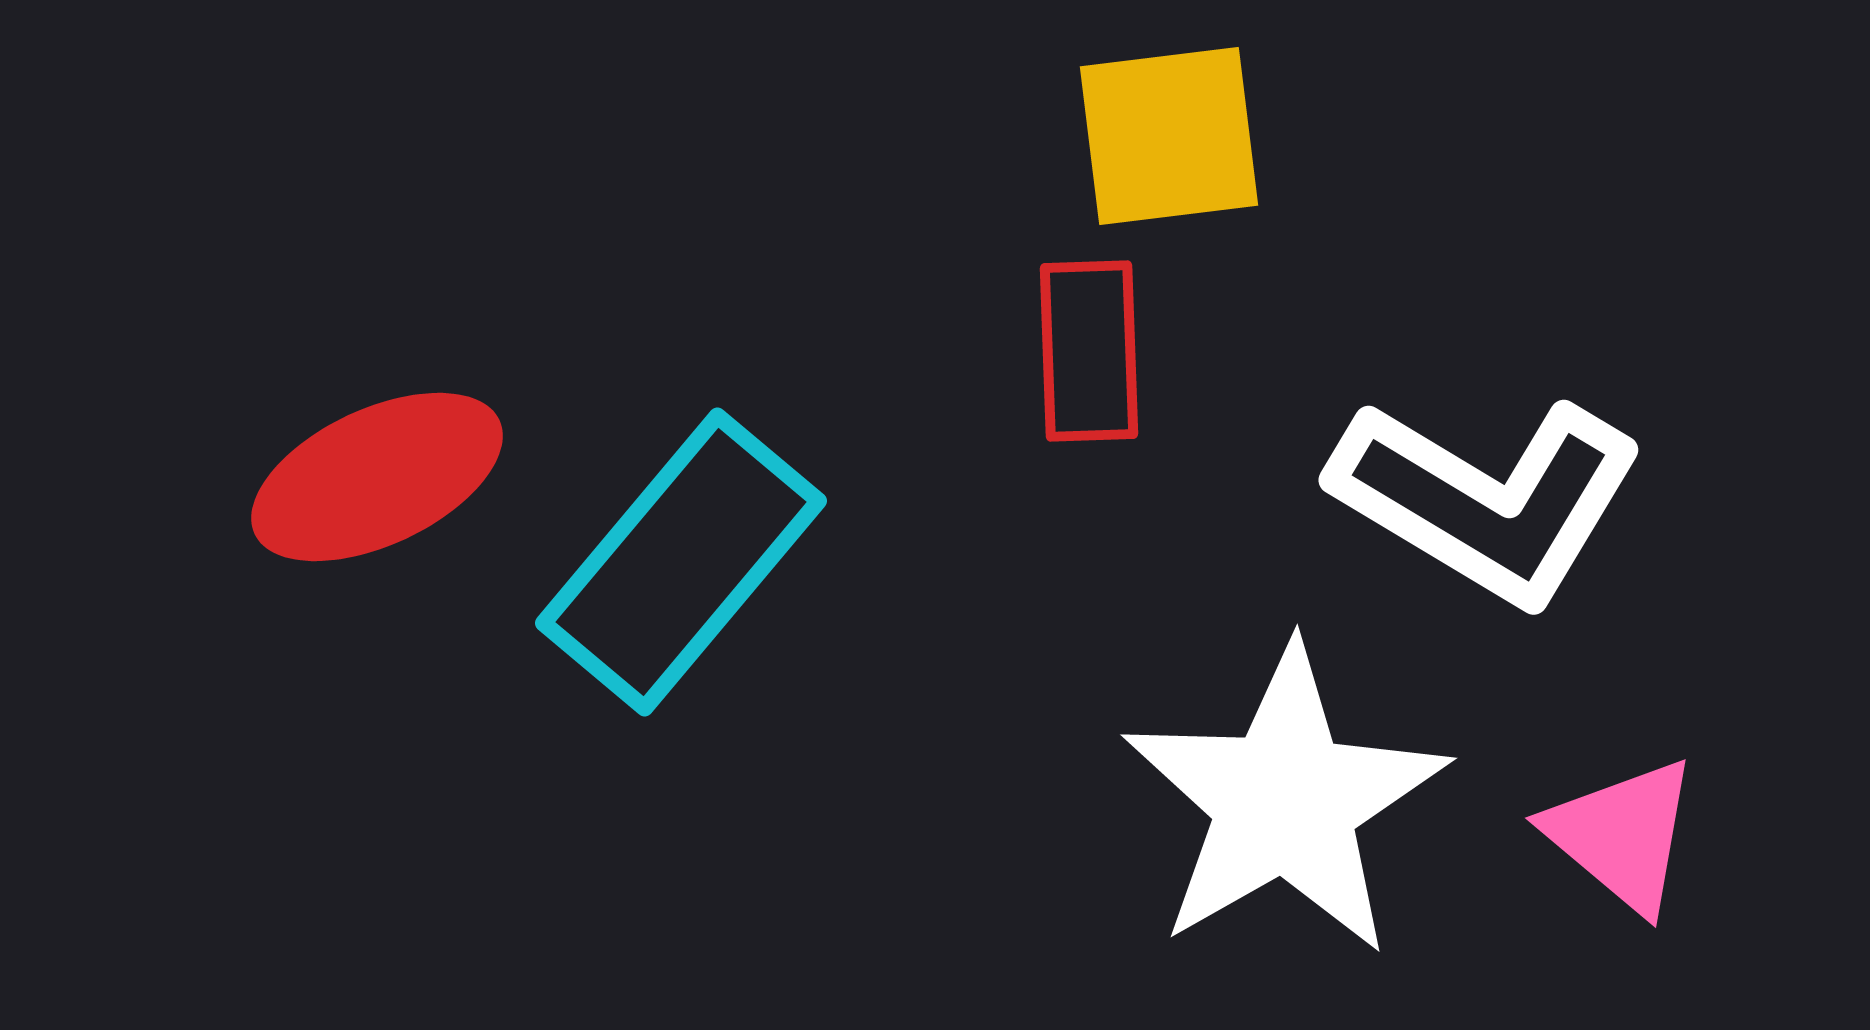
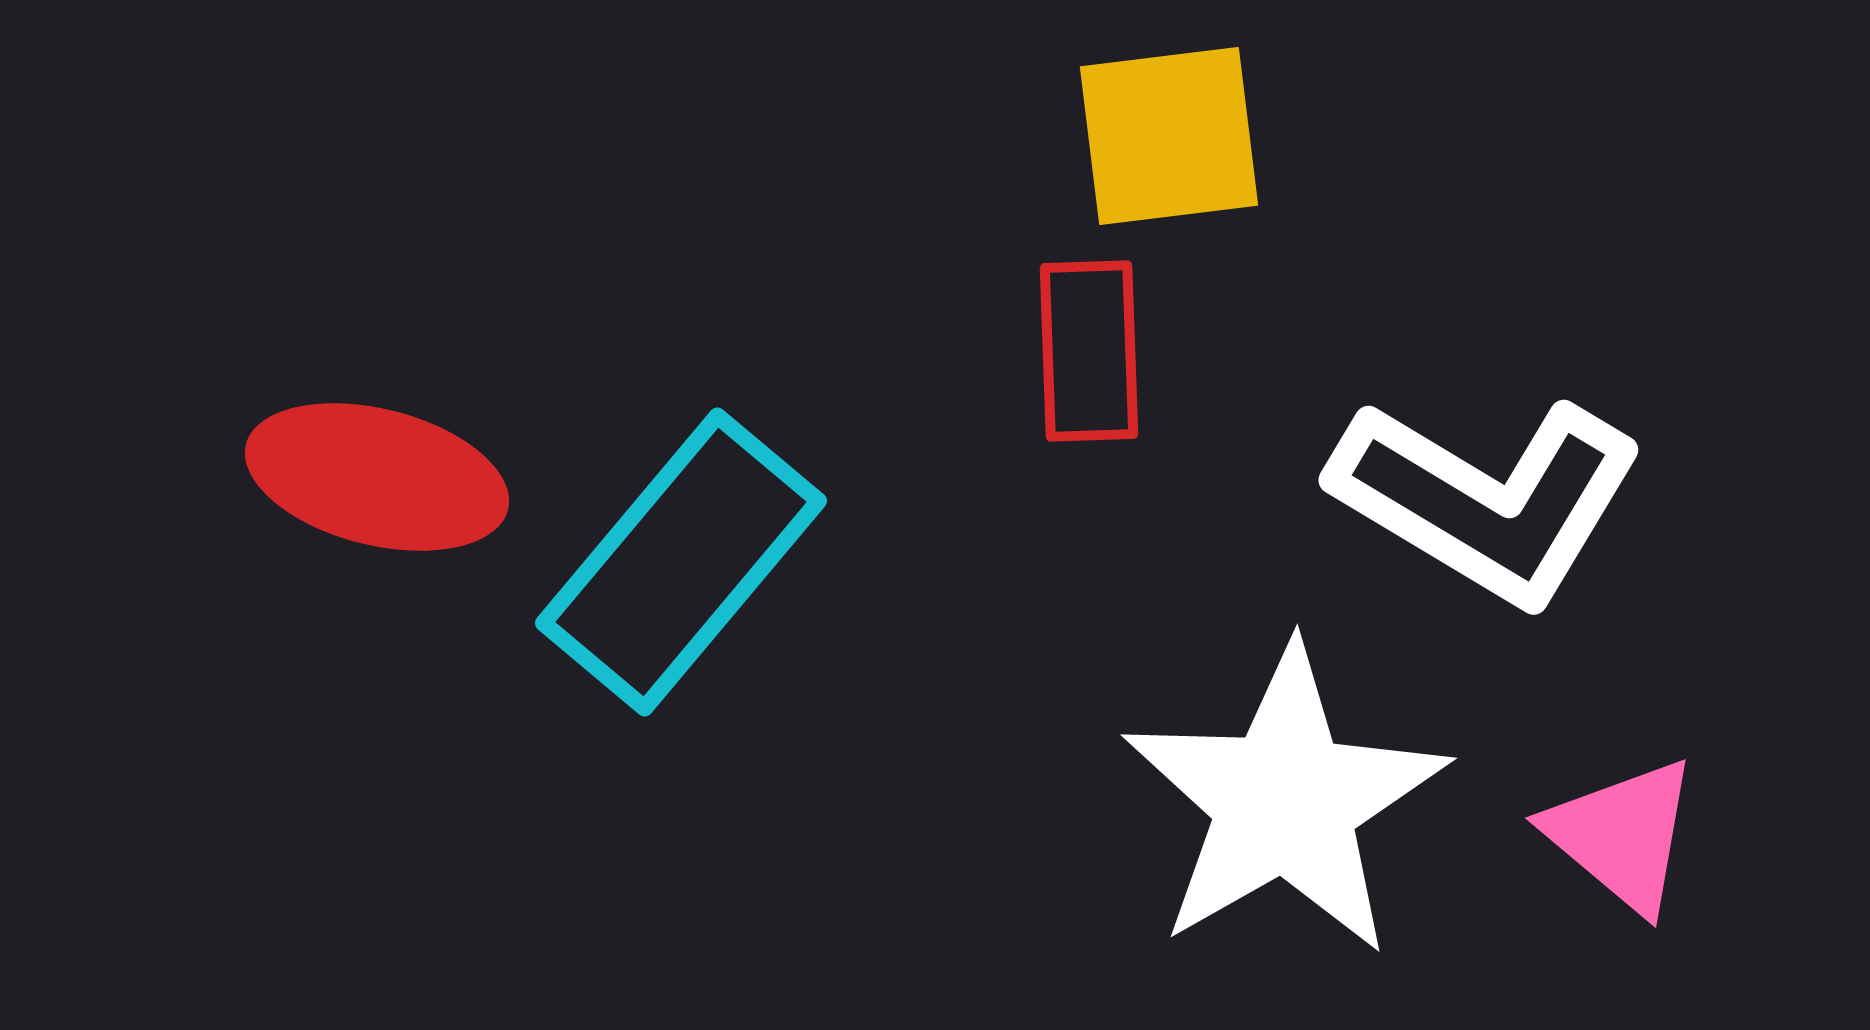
red ellipse: rotated 39 degrees clockwise
